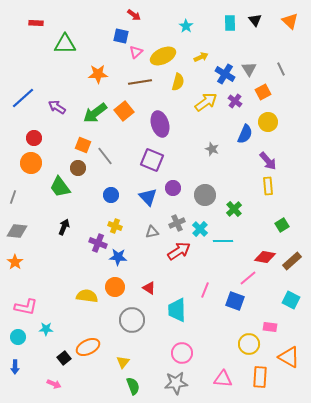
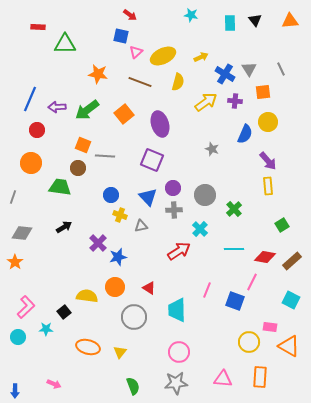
red arrow at (134, 15): moved 4 px left
orange triangle at (290, 21): rotated 48 degrees counterclockwise
red rectangle at (36, 23): moved 2 px right, 4 px down
cyan star at (186, 26): moved 5 px right, 11 px up; rotated 24 degrees counterclockwise
orange star at (98, 74): rotated 12 degrees clockwise
brown line at (140, 82): rotated 30 degrees clockwise
orange square at (263, 92): rotated 21 degrees clockwise
blue line at (23, 98): moved 7 px right, 1 px down; rotated 25 degrees counterclockwise
purple cross at (235, 101): rotated 32 degrees counterclockwise
purple arrow at (57, 107): rotated 36 degrees counterclockwise
orange square at (124, 111): moved 3 px down
green arrow at (95, 113): moved 8 px left, 3 px up
red circle at (34, 138): moved 3 px right, 8 px up
gray line at (105, 156): rotated 48 degrees counterclockwise
green trapezoid at (60, 187): rotated 135 degrees clockwise
gray cross at (177, 223): moved 3 px left, 13 px up; rotated 21 degrees clockwise
yellow cross at (115, 226): moved 5 px right, 11 px up
black arrow at (64, 227): rotated 35 degrees clockwise
gray diamond at (17, 231): moved 5 px right, 2 px down
gray triangle at (152, 232): moved 11 px left, 6 px up
cyan line at (223, 241): moved 11 px right, 8 px down
purple cross at (98, 243): rotated 24 degrees clockwise
blue star at (118, 257): rotated 18 degrees counterclockwise
pink line at (248, 278): moved 4 px right, 4 px down; rotated 24 degrees counterclockwise
pink line at (205, 290): moved 2 px right
pink L-shape at (26, 307): rotated 55 degrees counterclockwise
gray circle at (132, 320): moved 2 px right, 3 px up
yellow circle at (249, 344): moved 2 px up
orange ellipse at (88, 347): rotated 40 degrees clockwise
pink circle at (182, 353): moved 3 px left, 1 px up
orange triangle at (289, 357): moved 11 px up
black square at (64, 358): moved 46 px up
yellow triangle at (123, 362): moved 3 px left, 10 px up
blue arrow at (15, 367): moved 24 px down
